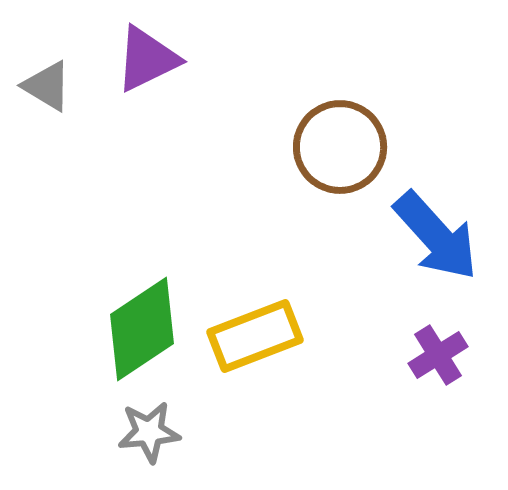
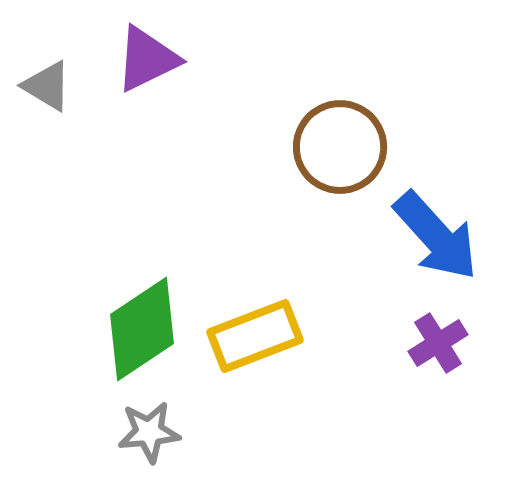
purple cross: moved 12 px up
